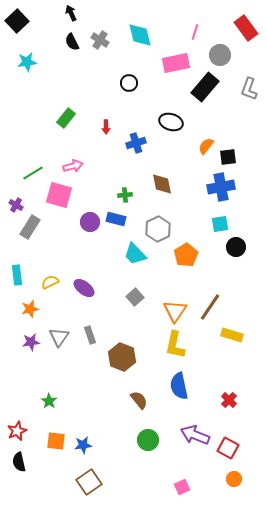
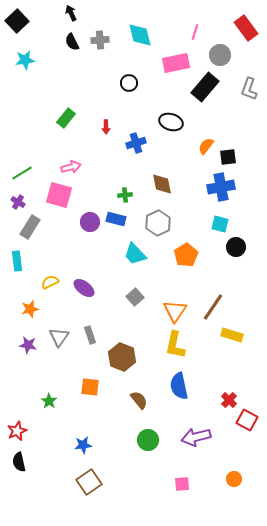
gray cross at (100, 40): rotated 36 degrees counterclockwise
cyan star at (27, 62): moved 2 px left, 2 px up
pink arrow at (73, 166): moved 2 px left, 1 px down
green line at (33, 173): moved 11 px left
purple cross at (16, 205): moved 2 px right, 3 px up
cyan square at (220, 224): rotated 24 degrees clockwise
gray hexagon at (158, 229): moved 6 px up
cyan rectangle at (17, 275): moved 14 px up
brown line at (210, 307): moved 3 px right
purple star at (31, 342): moved 3 px left, 3 px down; rotated 18 degrees clockwise
purple arrow at (195, 435): moved 1 px right, 2 px down; rotated 36 degrees counterclockwise
orange square at (56, 441): moved 34 px right, 54 px up
red square at (228, 448): moved 19 px right, 28 px up
pink square at (182, 487): moved 3 px up; rotated 21 degrees clockwise
